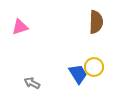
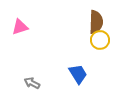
yellow circle: moved 6 px right, 27 px up
